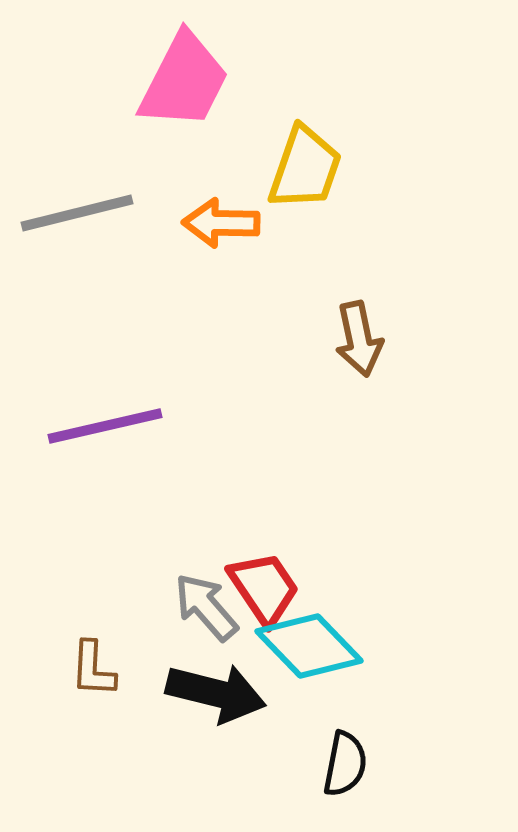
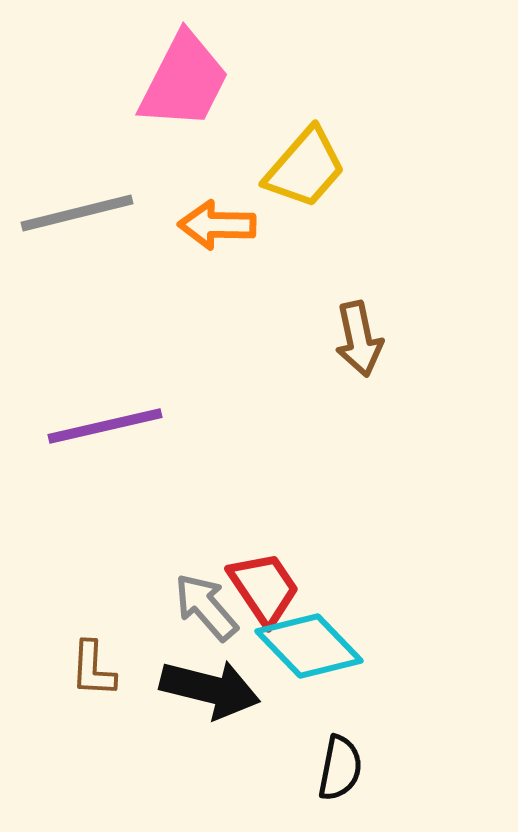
yellow trapezoid: rotated 22 degrees clockwise
orange arrow: moved 4 px left, 2 px down
black arrow: moved 6 px left, 4 px up
black semicircle: moved 5 px left, 4 px down
